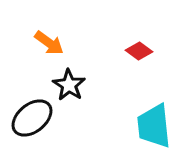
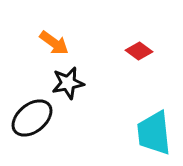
orange arrow: moved 5 px right
black star: moved 1 px left, 2 px up; rotated 28 degrees clockwise
cyan trapezoid: moved 7 px down
